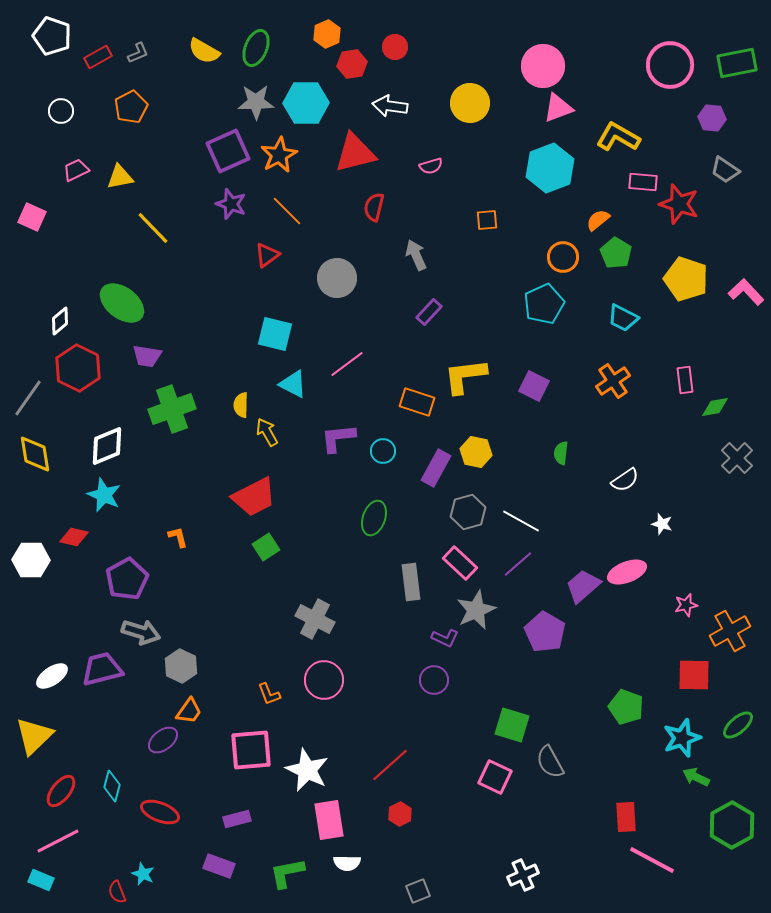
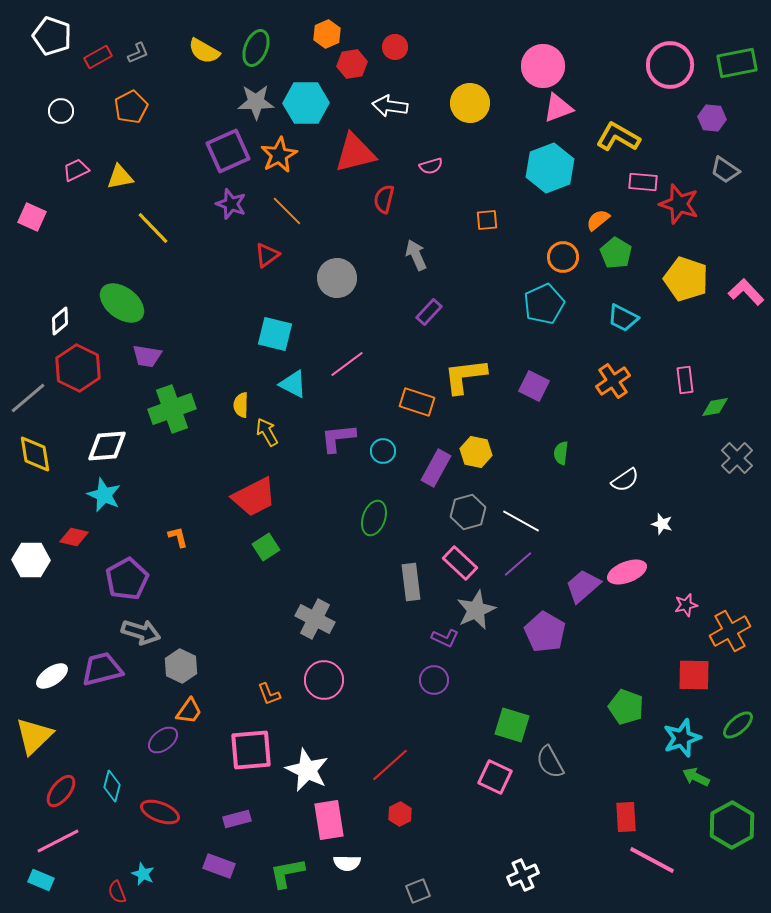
red semicircle at (374, 207): moved 10 px right, 8 px up
gray line at (28, 398): rotated 15 degrees clockwise
white diamond at (107, 446): rotated 18 degrees clockwise
